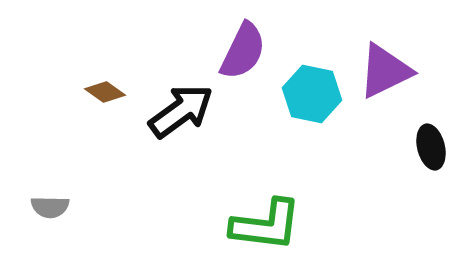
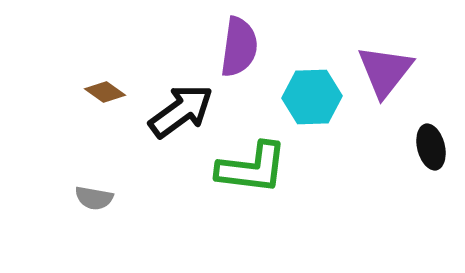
purple semicircle: moved 4 px left, 4 px up; rotated 18 degrees counterclockwise
purple triangle: rotated 26 degrees counterclockwise
cyan hexagon: moved 3 px down; rotated 14 degrees counterclockwise
gray semicircle: moved 44 px right, 9 px up; rotated 9 degrees clockwise
green L-shape: moved 14 px left, 57 px up
